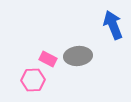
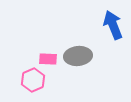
pink rectangle: rotated 24 degrees counterclockwise
pink hexagon: rotated 20 degrees counterclockwise
